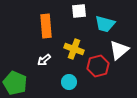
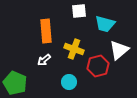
orange rectangle: moved 5 px down
